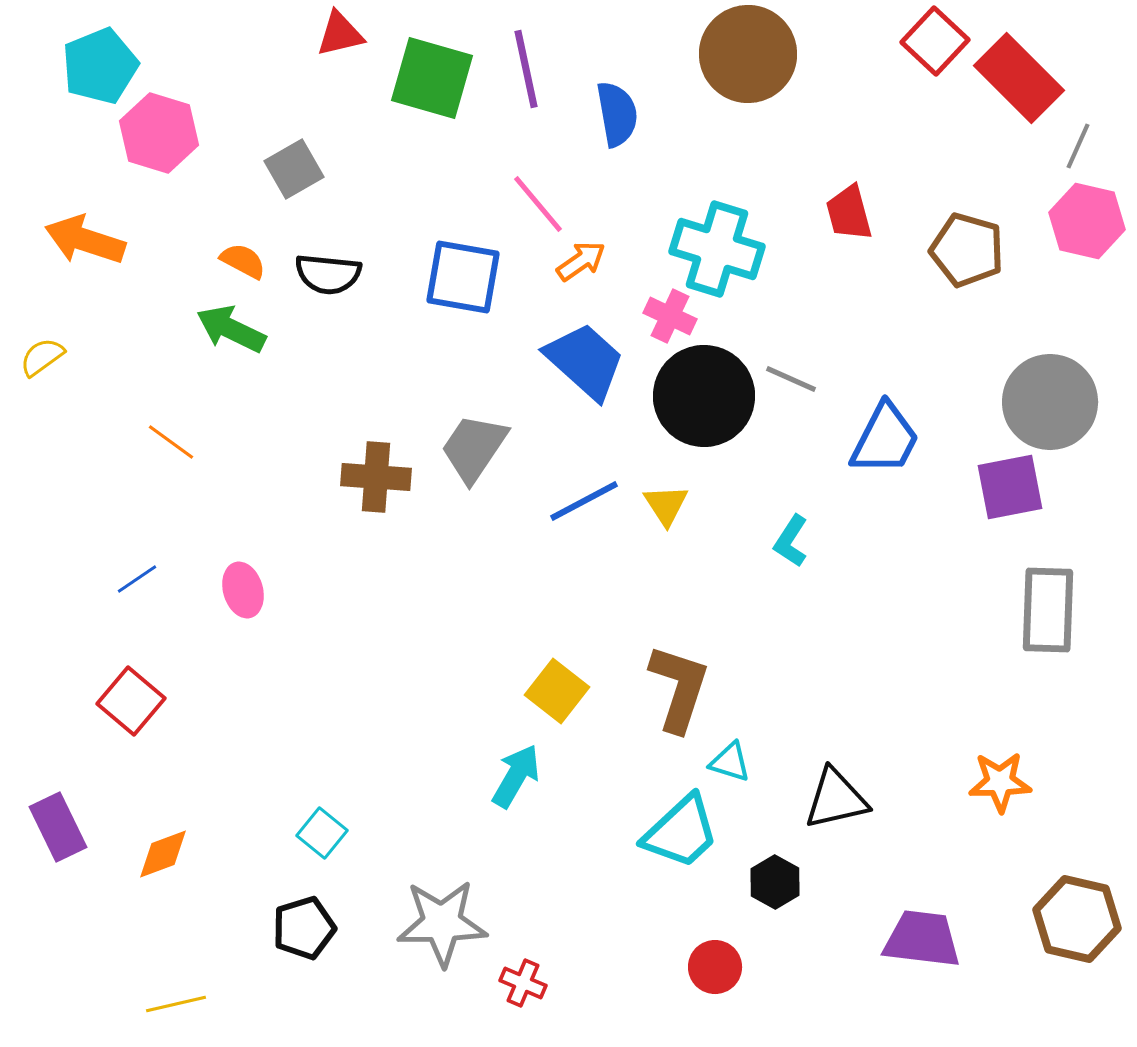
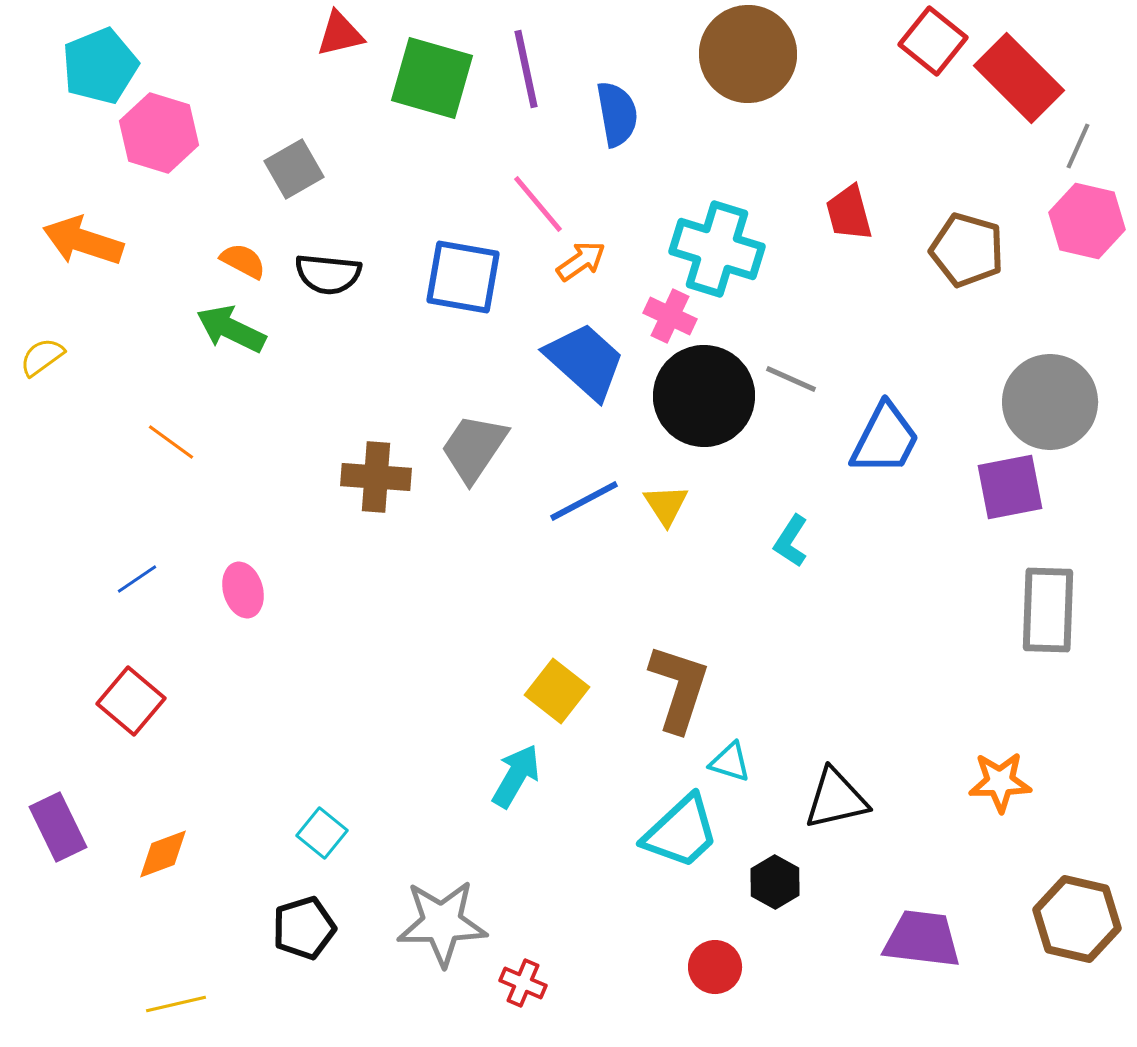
red square at (935, 41): moved 2 px left; rotated 4 degrees counterclockwise
orange arrow at (85, 240): moved 2 px left, 1 px down
